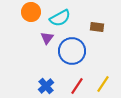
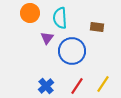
orange circle: moved 1 px left, 1 px down
cyan semicircle: rotated 115 degrees clockwise
